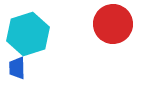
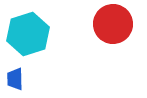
blue trapezoid: moved 2 px left, 11 px down
